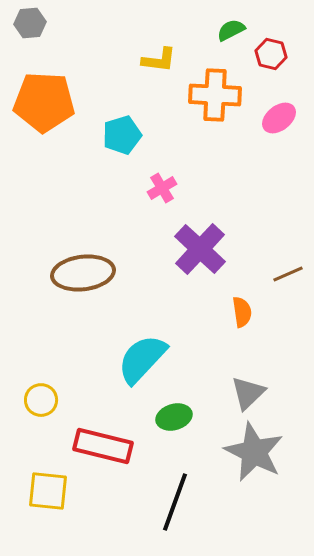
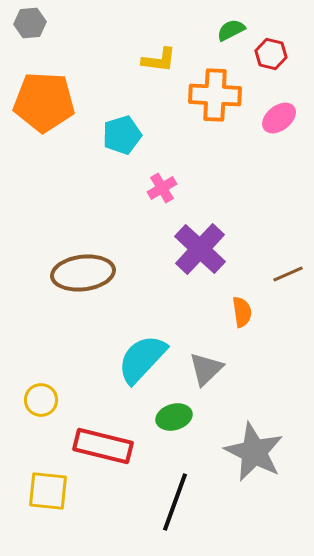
gray triangle: moved 42 px left, 24 px up
